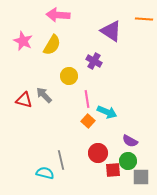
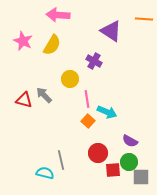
yellow circle: moved 1 px right, 3 px down
green circle: moved 1 px right, 1 px down
